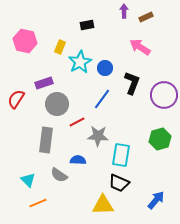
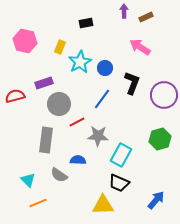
black rectangle: moved 1 px left, 2 px up
red semicircle: moved 1 px left, 3 px up; rotated 42 degrees clockwise
gray circle: moved 2 px right
cyan rectangle: rotated 20 degrees clockwise
